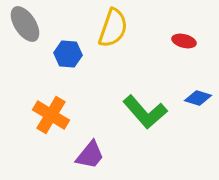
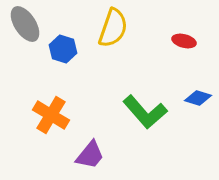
blue hexagon: moved 5 px left, 5 px up; rotated 12 degrees clockwise
